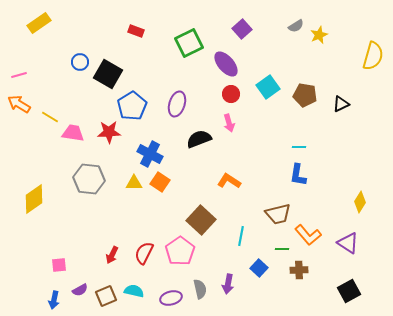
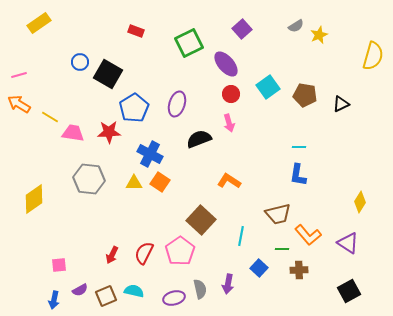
blue pentagon at (132, 106): moved 2 px right, 2 px down
purple ellipse at (171, 298): moved 3 px right
